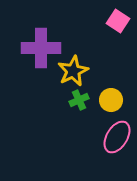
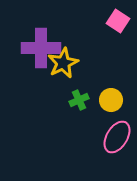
yellow star: moved 10 px left, 8 px up
